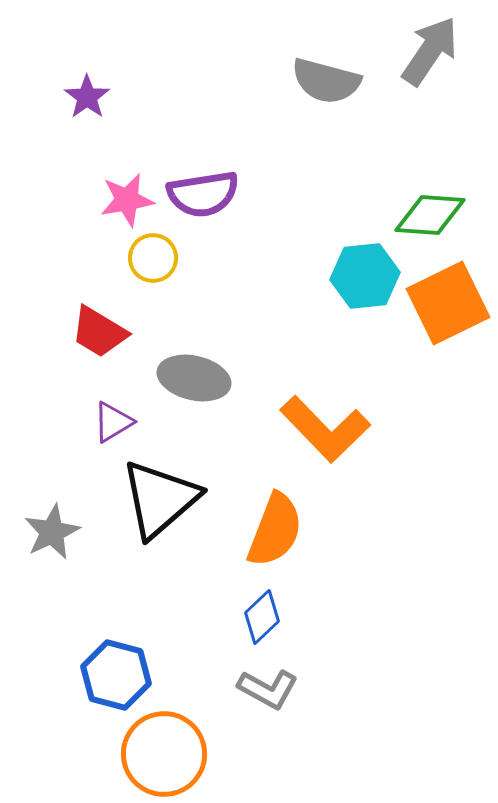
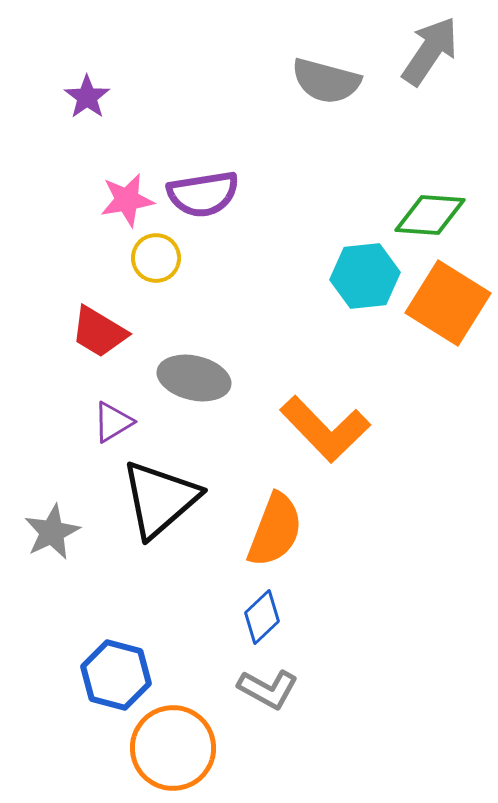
yellow circle: moved 3 px right
orange square: rotated 32 degrees counterclockwise
orange circle: moved 9 px right, 6 px up
